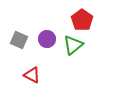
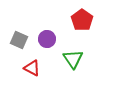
green triangle: moved 14 px down; rotated 25 degrees counterclockwise
red triangle: moved 7 px up
